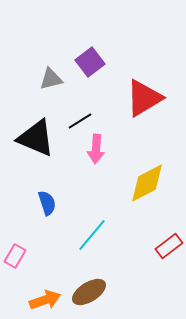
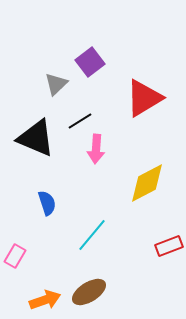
gray triangle: moved 5 px right, 5 px down; rotated 30 degrees counterclockwise
red rectangle: rotated 16 degrees clockwise
